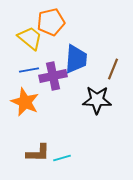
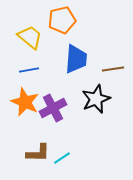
orange pentagon: moved 11 px right, 2 px up
yellow trapezoid: moved 1 px up
brown line: rotated 60 degrees clockwise
purple cross: moved 32 px down; rotated 16 degrees counterclockwise
black star: moved 1 px left, 1 px up; rotated 24 degrees counterclockwise
cyan line: rotated 18 degrees counterclockwise
